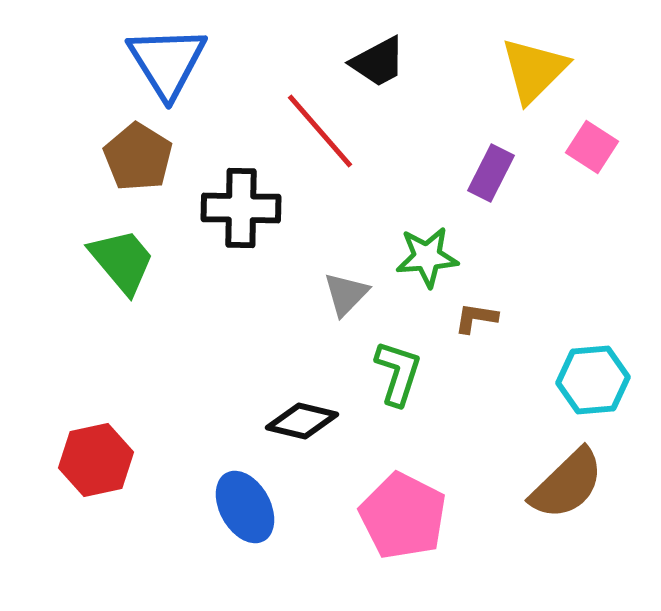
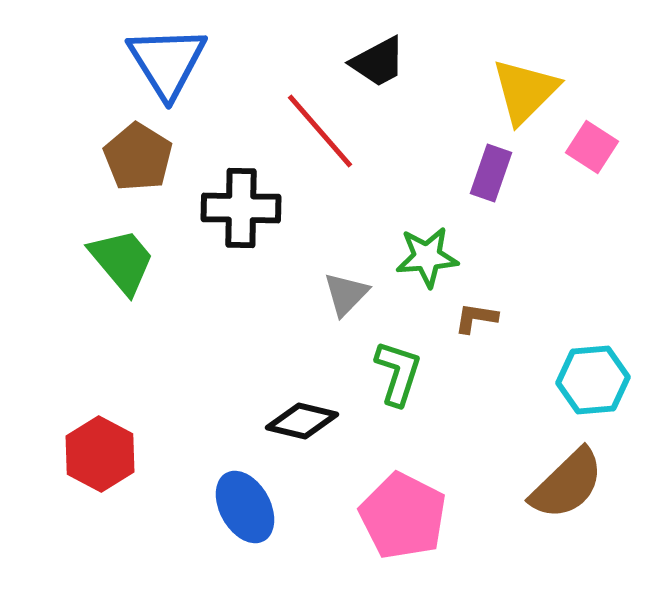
yellow triangle: moved 9 px left, 21 px down
purple rectangle: rotated 8 degrees counterclockwise
red hexagon: moved 4 px right, 6 px up; rotated 20 degrees counterclockwise
